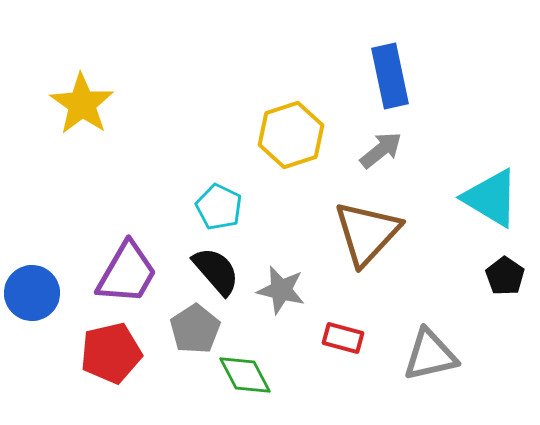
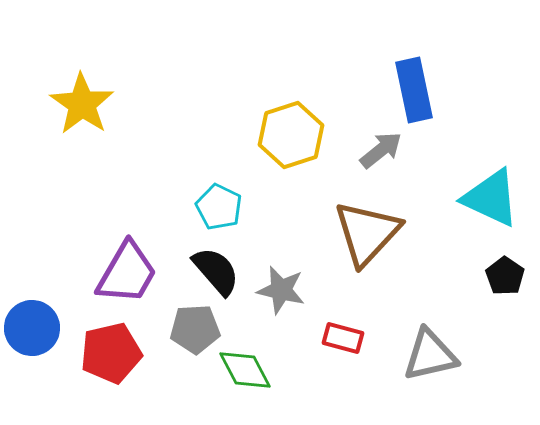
blue rectangle: moved 24 px right, 14 px down
cyan triangle: rotated 6 degrees counterclockwise
blue circle: moved 35 px down
gray pentagon: rotated 30 degrees clockwise
green diamond: moved 5 px up
